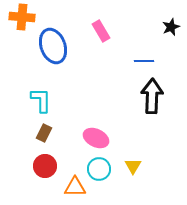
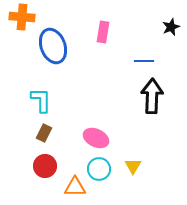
pink rectangle: moved 2 px right, 1 px down; rotated 40 degrees clockwise
